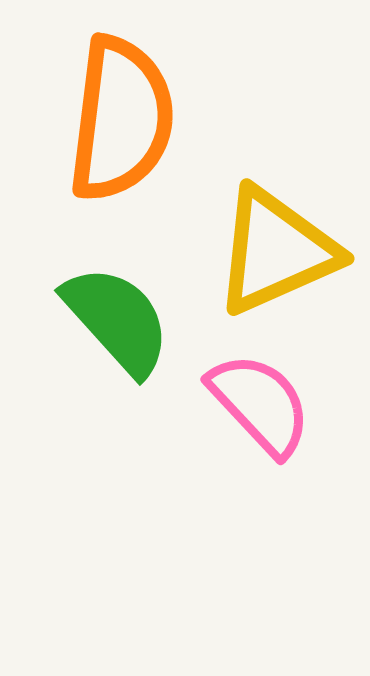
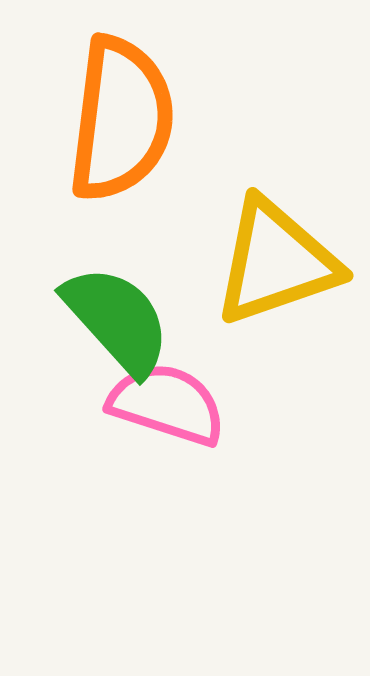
yellow triangle: moved 11 px down; rotated 5 degrees clockwise
pink semicircle: moved 93 px left; rotated 29 degrees counterclockwise
